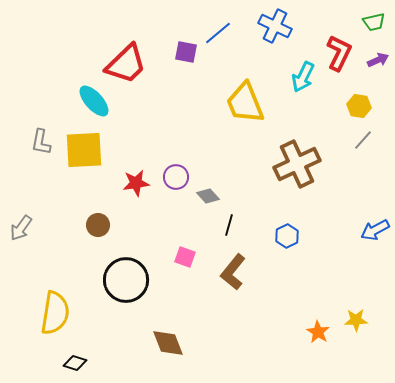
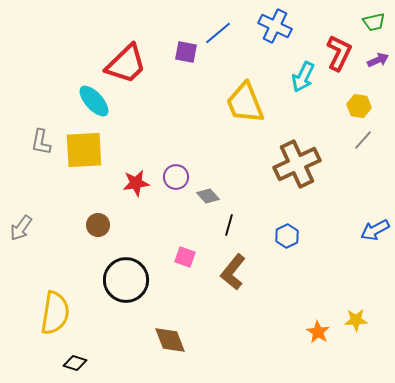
brown diamond: moved 2 px right, 3 px up
